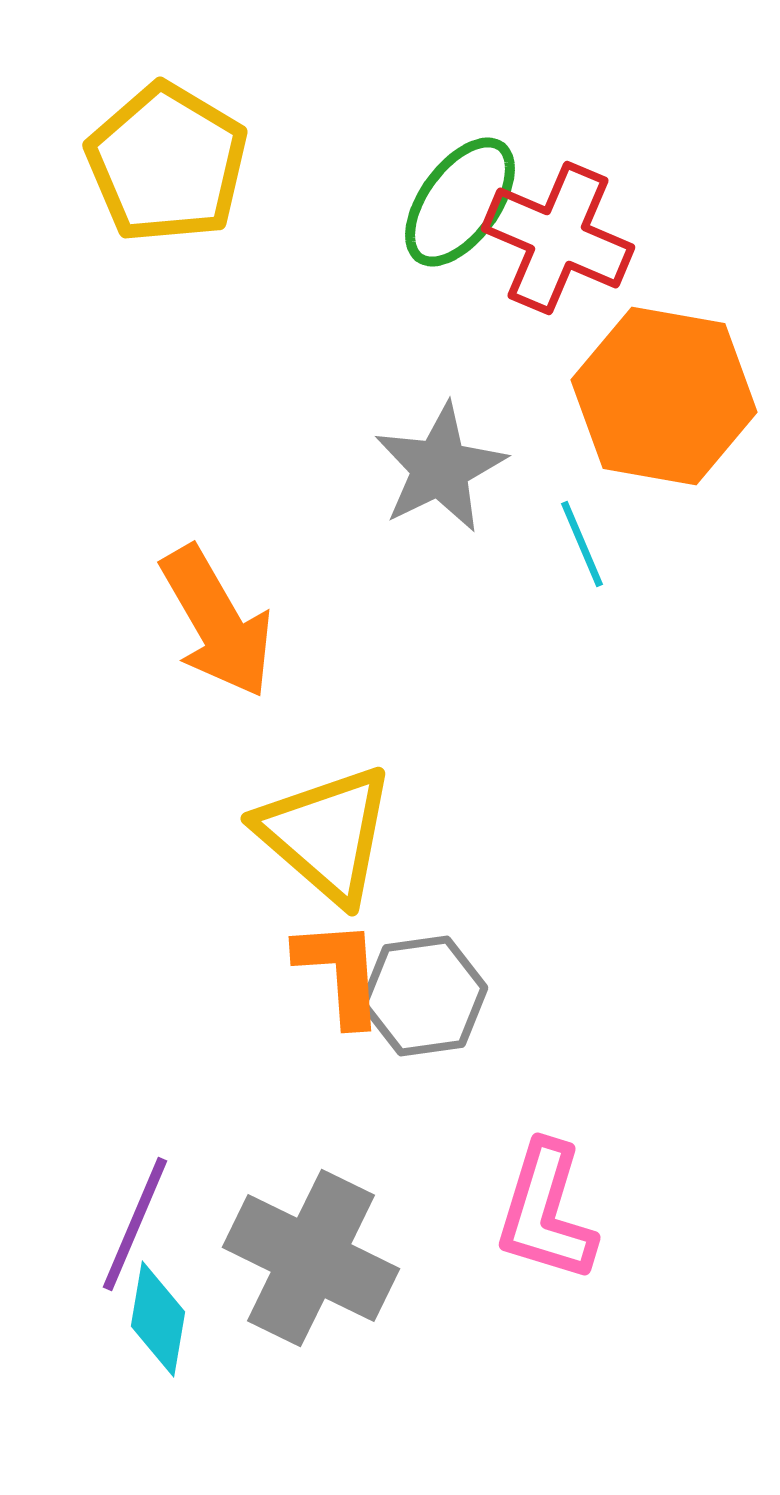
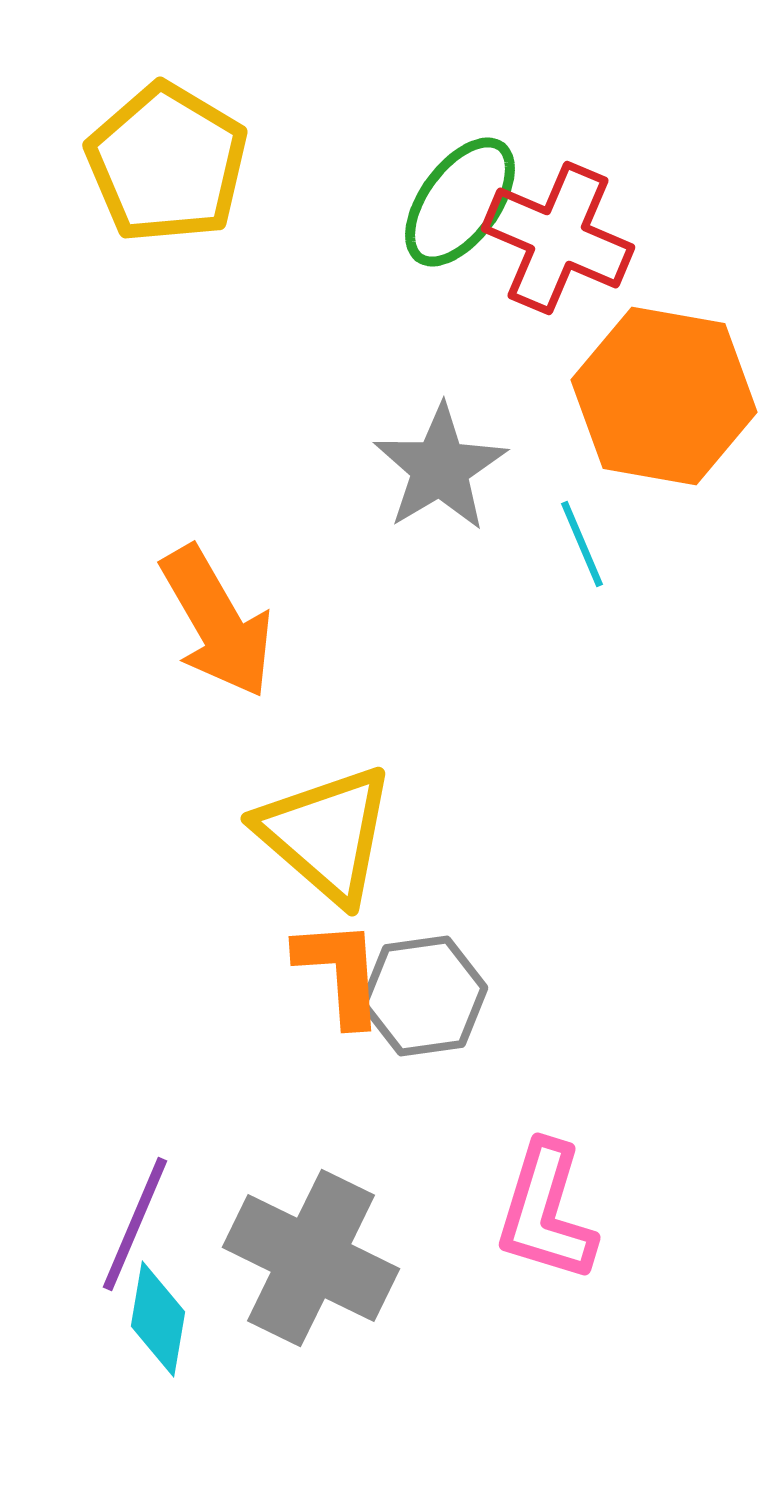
gray star: rotated 5 degrees counterclockwise
